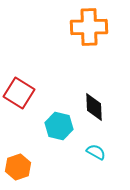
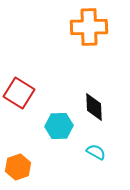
cyan hexagon: rotated 16 degrees counterclockwise
